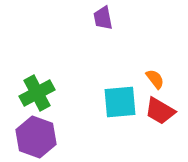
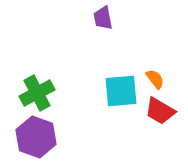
cyan square: moved 1 px right, 11 px up
